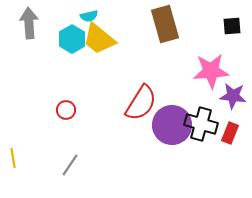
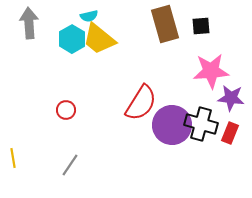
black square: moved 31 px left
purple star: moved 2 px left, 2 px down
